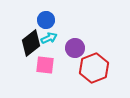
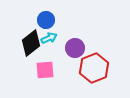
pink square: moved 5 px down; rotated 12 degrees counterclockwise
